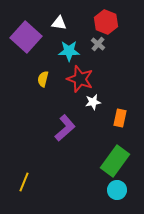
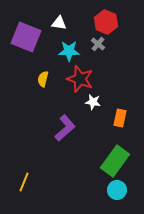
purple square: rotated 20 degrees counterclockwise
white star: rotated 21 degrees clockwise
